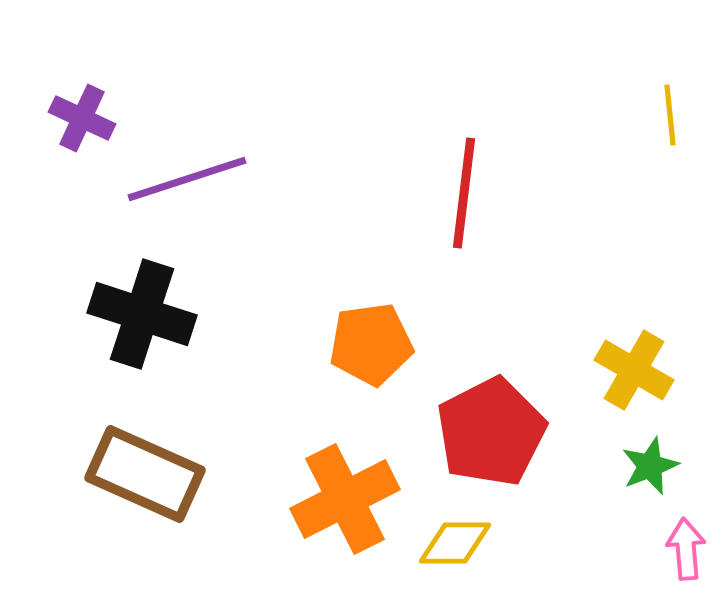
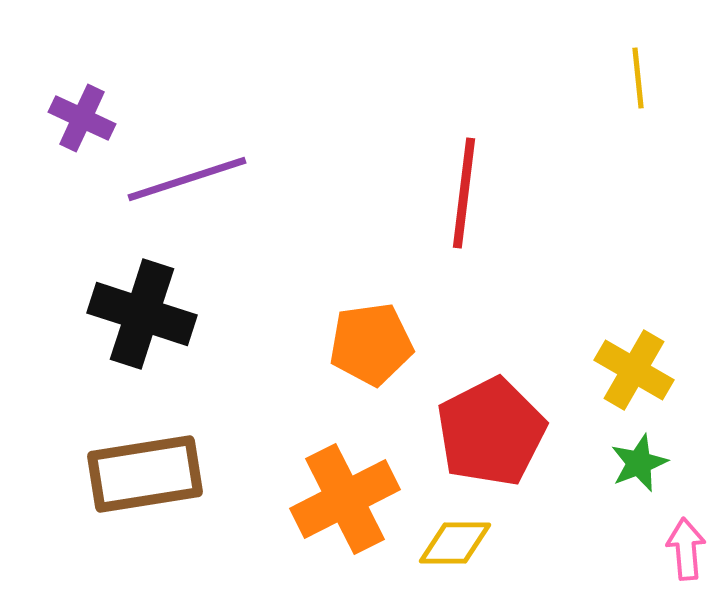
yellow line: moved 32 px left, 37 px up
green star: moved 11 px left, 3 px up
brown rectangle: rotated 33 degrees counterclockwise
